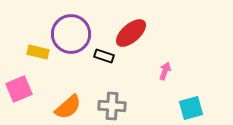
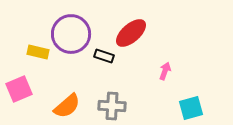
orange semicircle: moved 1 px left, 1 px up
